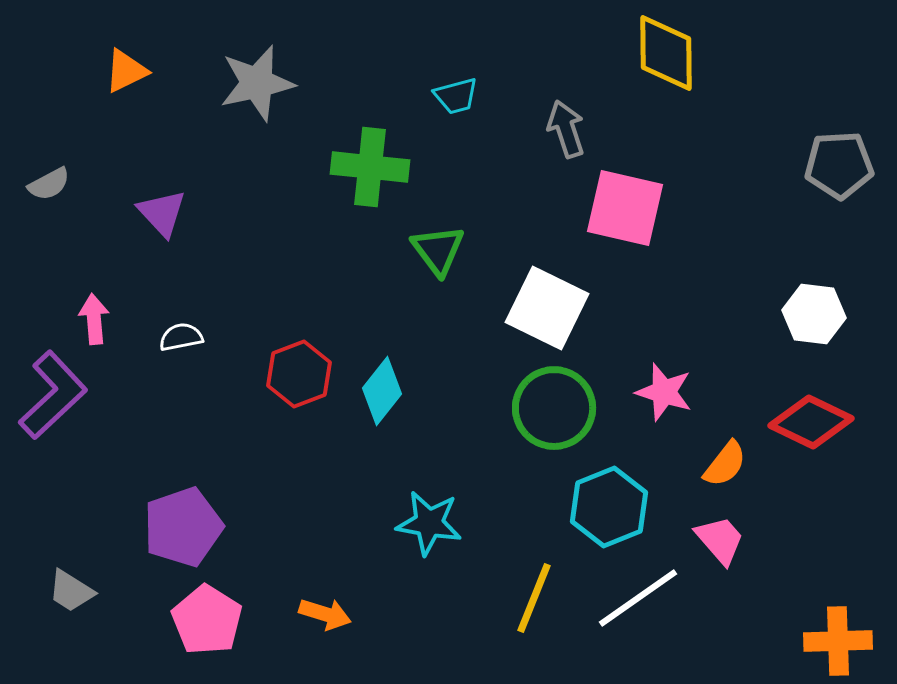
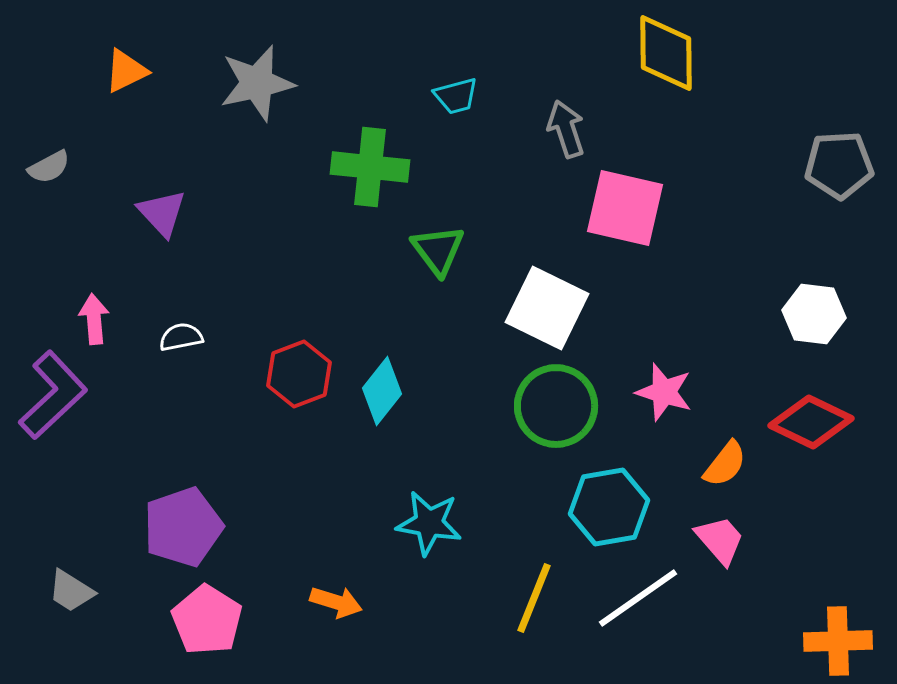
gray semicircle: moved 17 px up
green circle: moved 2 px right, 2 px up
cyan hexagon: rotated 12 degrees clockwise
orange arrow: moved 11 px right, 12 px up
